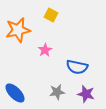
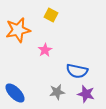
blue semicircle: moved 4 px down
